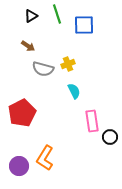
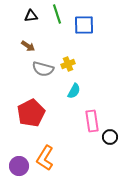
black triangle: rotated 24 degrees clockwise
cyan semicircle: rotated 56 degrees clockwise
red pentagon: moved 9 px right
